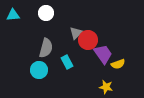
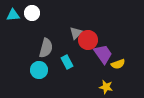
white circle: moved 14 px left
